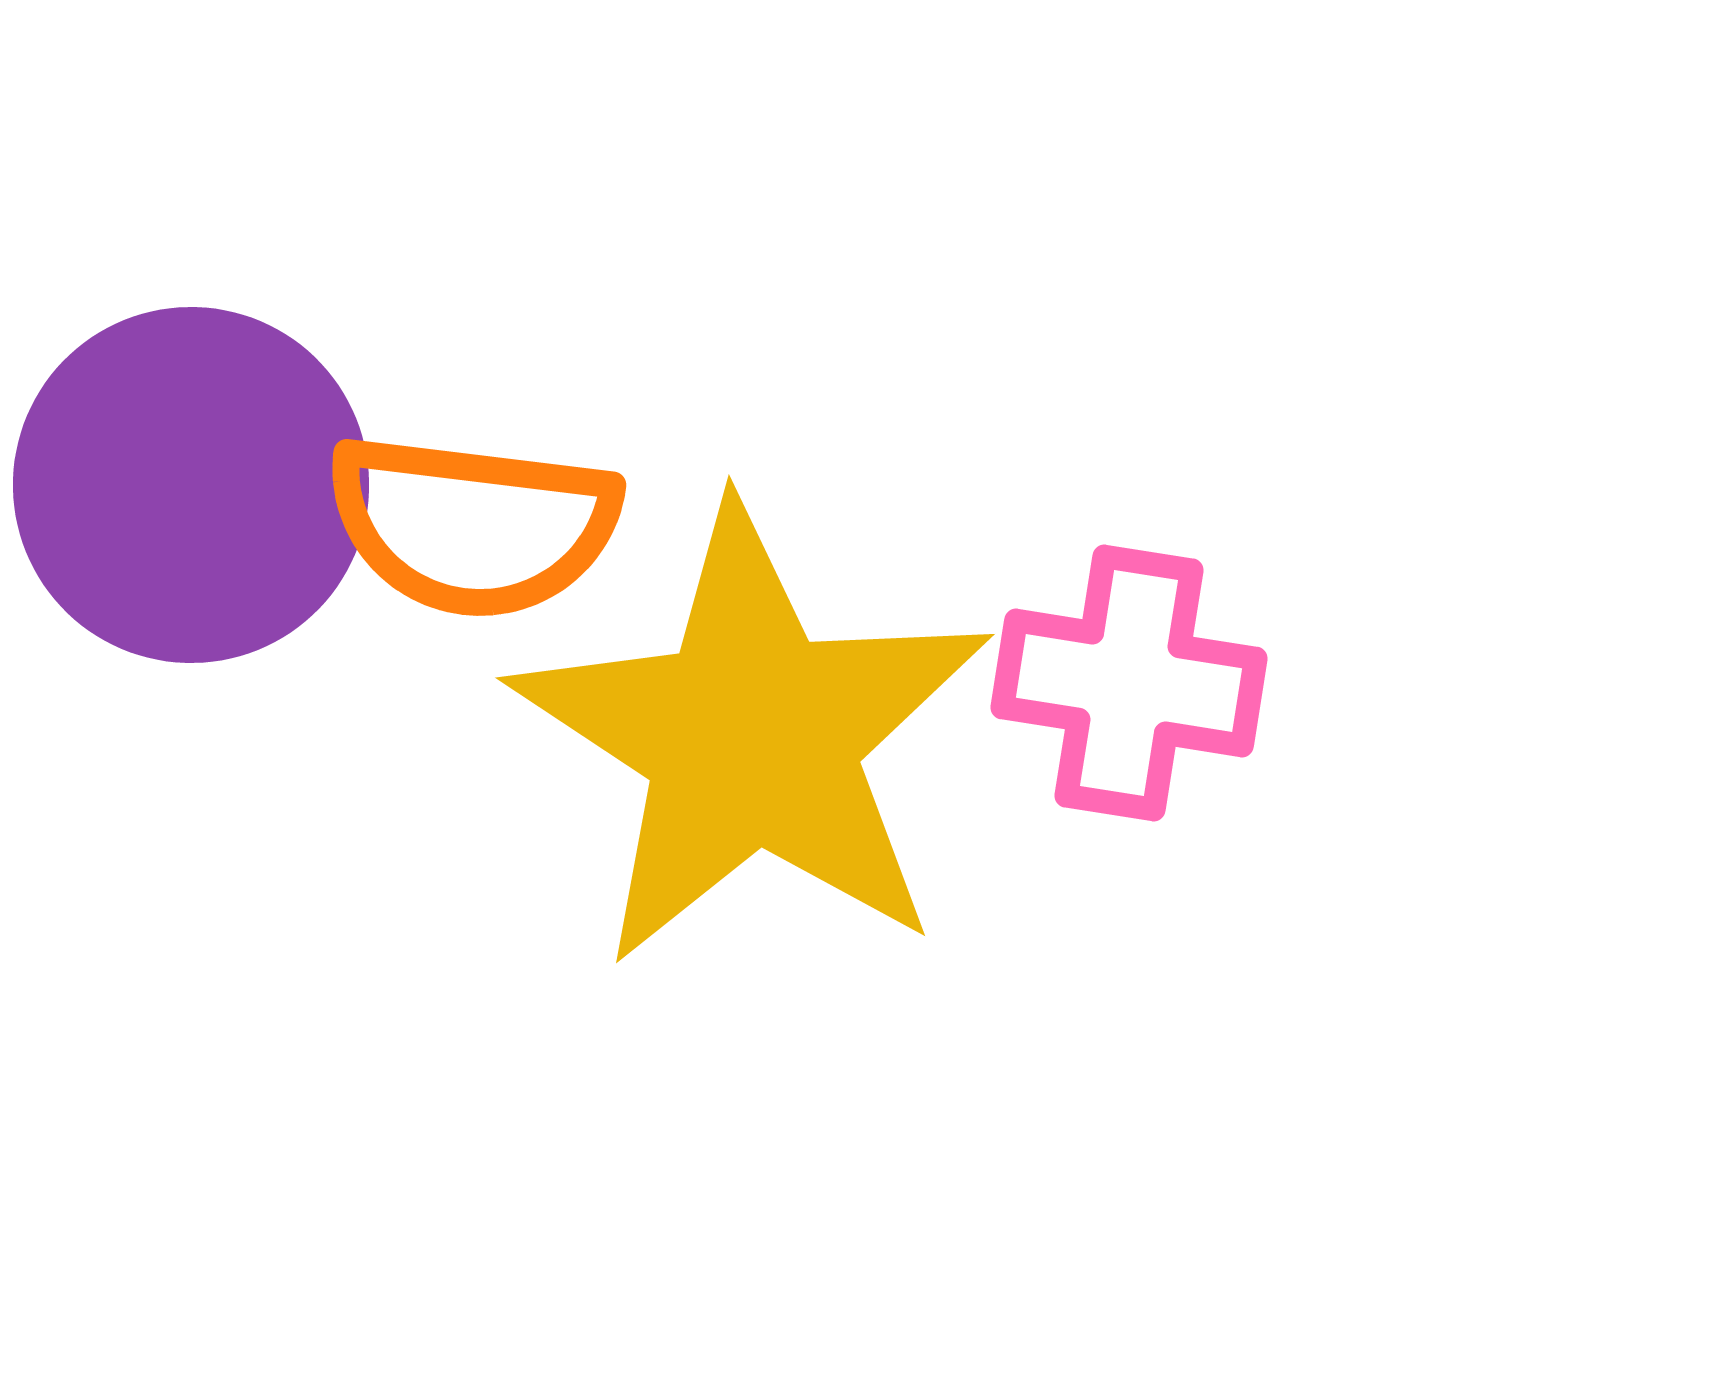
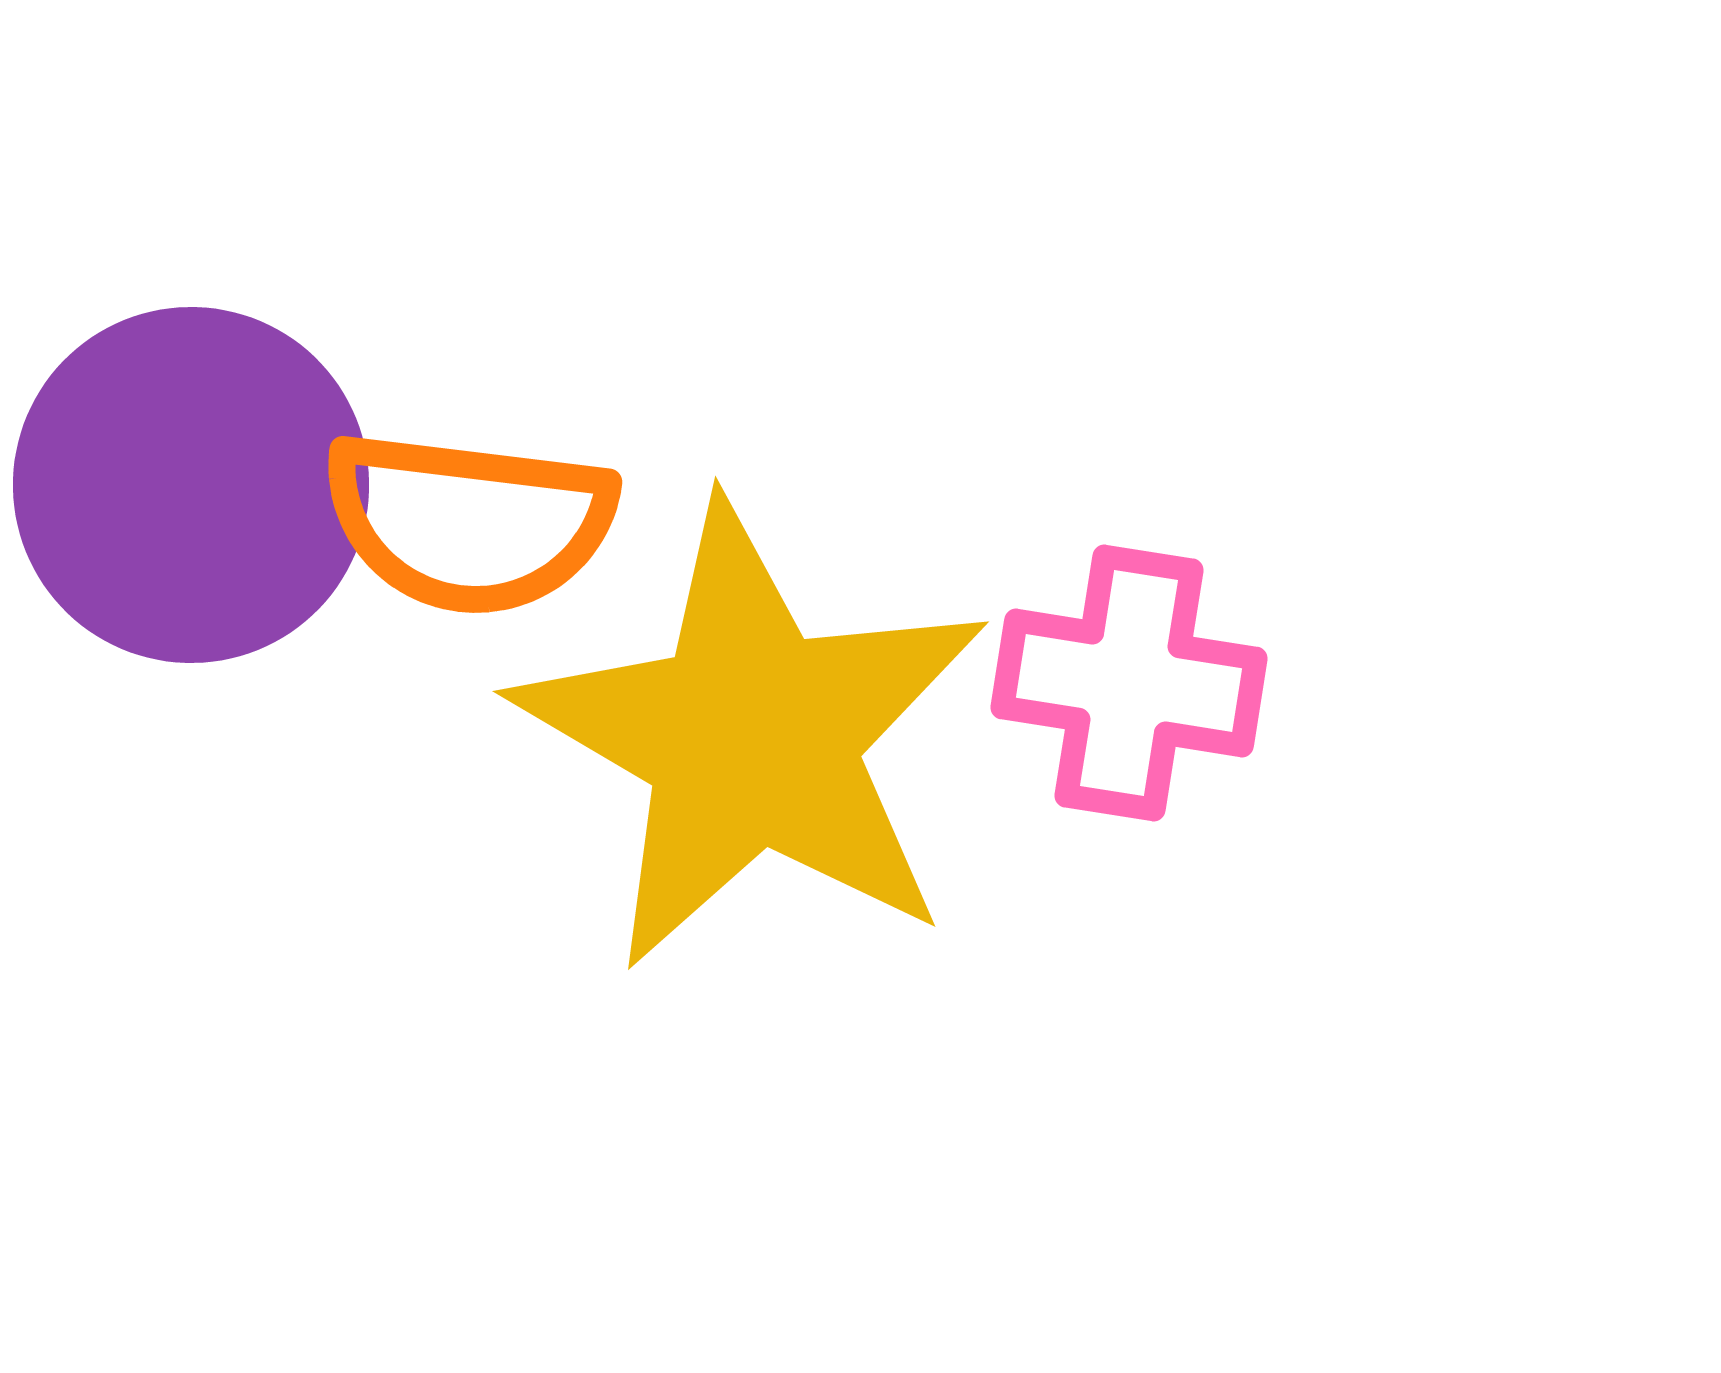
orange semicircle: moved 4 px left, 3 px up
yellow star: rotated 3 degrees counterclockwise
